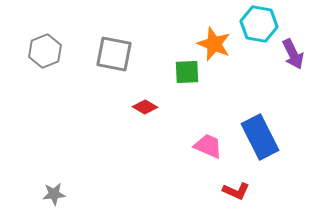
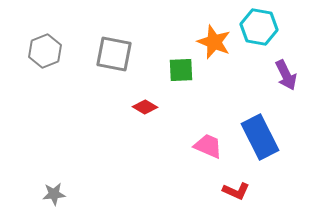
cyan hexagon: moved 3 px down
orange star: moved 2 px up
purple arrow: moved 7 px left, 21 px down
green square: moved 6 px left, 2 px up
